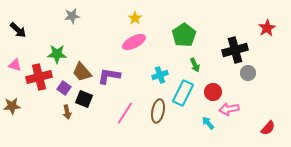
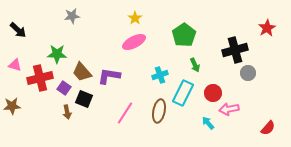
red cross: moved 1 px right, 1 px down
red circle: moved 1 px down
brown ellipse: moved 1 px right
